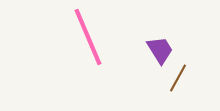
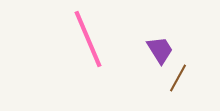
pink line: moved 2 px down
